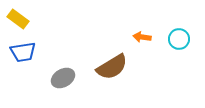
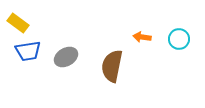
yellow rectangle: moved 4 px down
blue trapezoid: moved 5 px right, 1 px up
brown semicircle: moved 1 px up; rotated 132 degrees clockwise
gray ellipse: moved 3 px right, 21 px up
